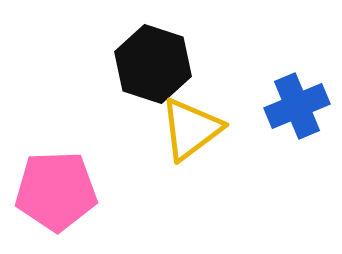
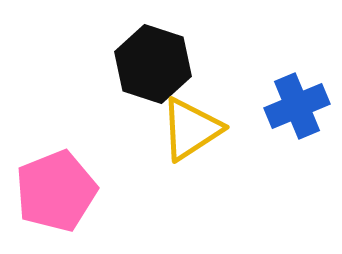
yellow triangle: rotated 4 degrees clockwise
pink pentagon: rotated 20 degrees counterclockwise
